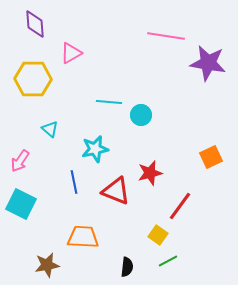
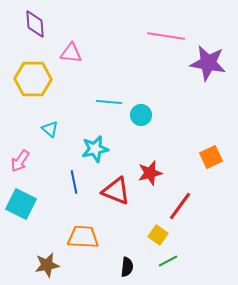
pink triangle: rotated 35 degrees clockwise
